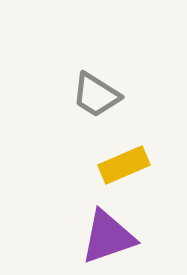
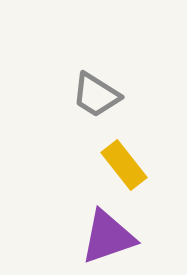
yellow rectangle: rotated 75 degrees clockwise
